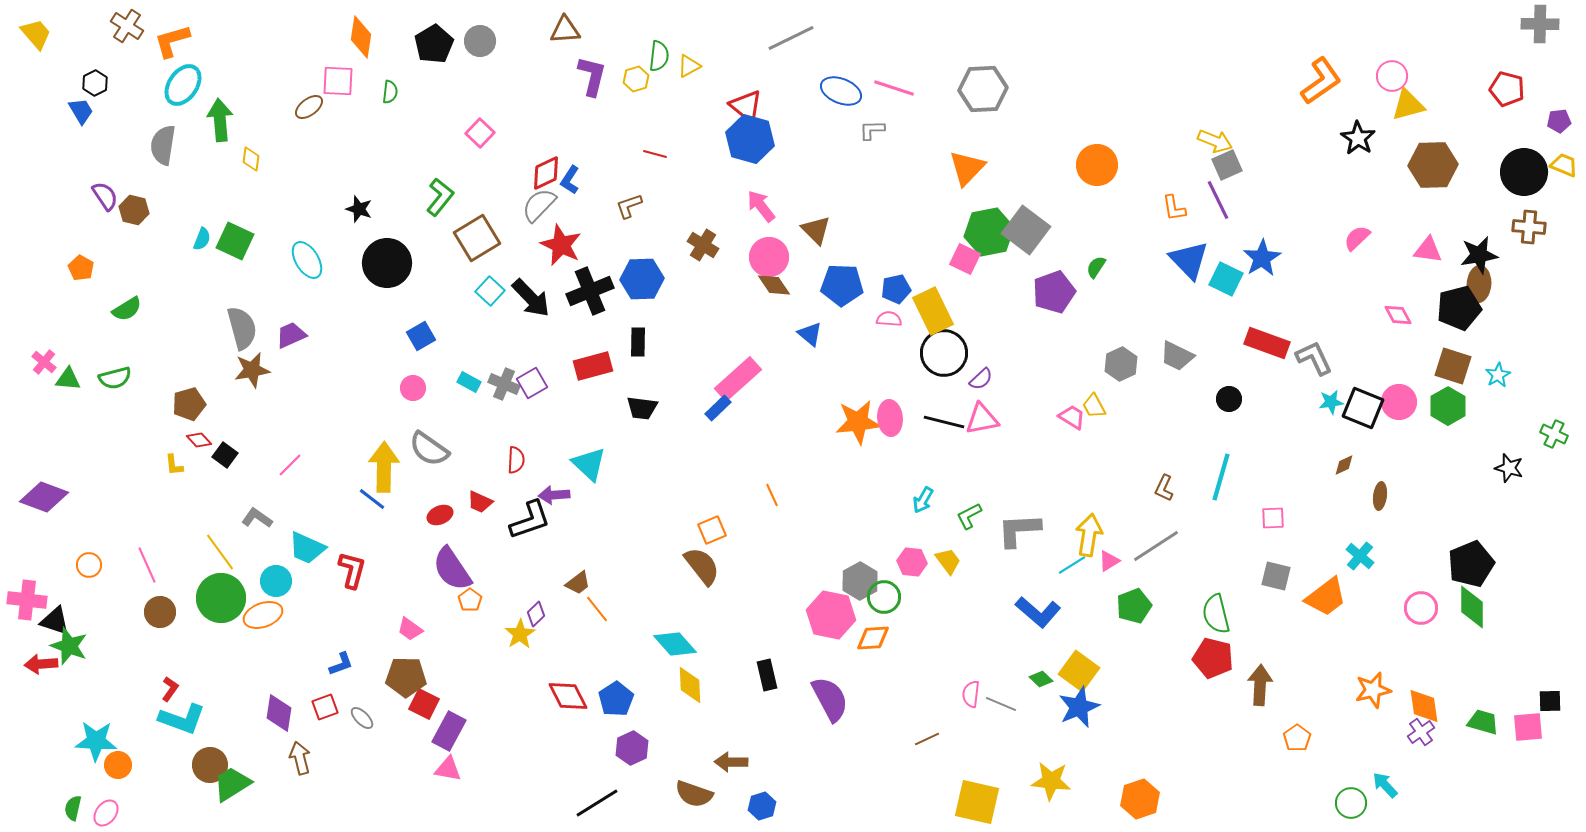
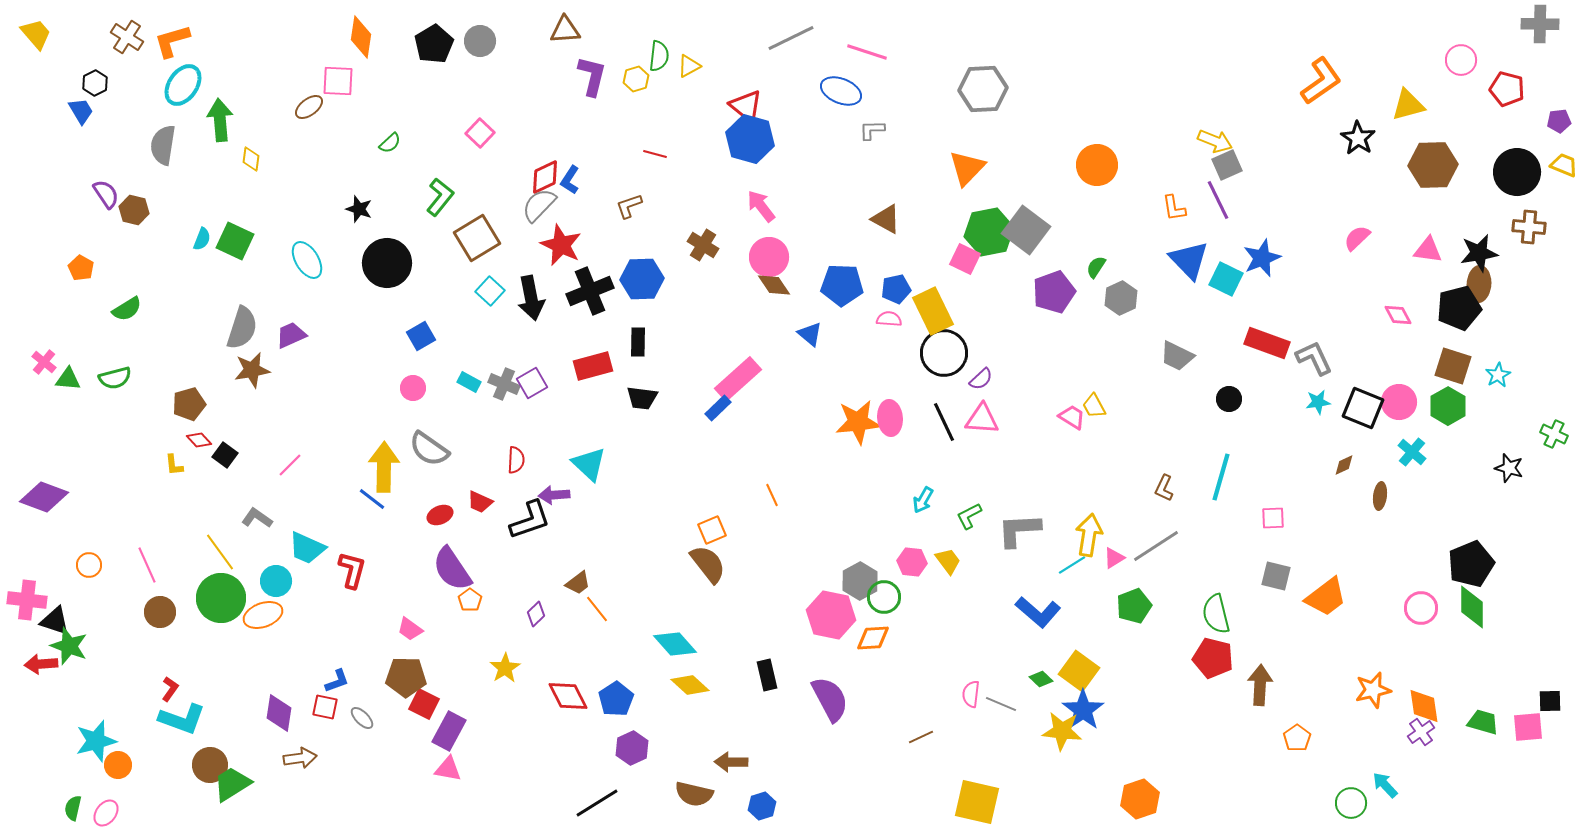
brown cross at (127, 26): moved 11 px down
pink circle at (1392, 76): moved 69 px right, 16 px up
pink line at (894, 88): moved 27 px left, 36 px up
green semicircle at (390, 92): moved 51 px down; rotated 40 degrees clockwise
black circle at (1524, 172): moved 7 px left
red diamond at (546, 173): moved 1 px left, 4 px down
purple semicircle at (105, 196): moved 1 px right, 2 px up
brown triangle at (816, 230): moved 70 px right, 11 px up; rotated 16 degrees counterclockwise
black star at (1479, 255): moved 2 px up
blue star at (1262, 258): rotated 9 degrees clockwise
black arrow at (531, 298): rotated 33 degrees clockwise
gray semicircle at (242, 328): rotated 33 degrees clockwise
gray hexagon at (1121, 364): moved 66 px up
cyan star at (1331, 402): moved 13 px left
black trapezoid at (642, 408): moved 10 px up
pink triangle at (982, 419): rotated 15 degrees clockwise
black line at (944, 422): rotated 51 degrees clockwise
cyan cross at (1360, 556): moved 52 px right, 104 px up
pink triangle at (1109, 561): moved 5 px right, 3 px up
brown semicircle at (702, 566): moved 6 px right, 2 px up
yellow star at (520, 634): moved 15 px left, 34 px down
blue L-shape at (341, 664): moved 4 px left, 17 px down
yellow diamond at (690, 685): rotated 45 degrees counterclockwise
red square at (325, 707): rotated 32 degrees clockwise
blue star at (1079, 707): moved 4 px right, 3 px down; rotated 12 degrees counterclockwise
brown line at (927, 739): moved 6 px left, 2 px up
cyan star at (96, 741): rotated 18 degrees counterclockwise
brown arrow at (300, 758): rotated 96 degrees clockwise
yellow star at (1051, 781): moved 11 px right, 50 px up
brown semicircle at (694, 794): rotated 6 degrees counterclockwise
